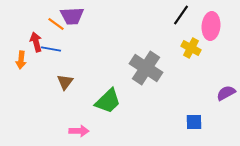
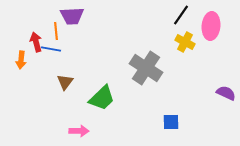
orange line: moved 7 px down; rotated 48 degrees clockwise
yellow cross: moved 6 px left, 6 px up
purple semicircle: rotated 54 degrees clockwise
green trapezoid: moved 6 px left, 3 px up
blue square: moved 23 px left
